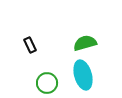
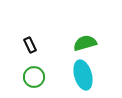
green circle: moved 13 px left, 6 px up
